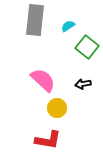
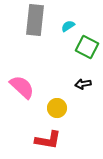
green square: rotated 10 degrees counterclockwise
pink semicircle: moved 21 px left, 7 px down
